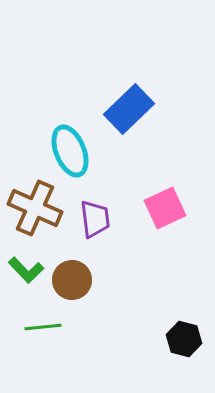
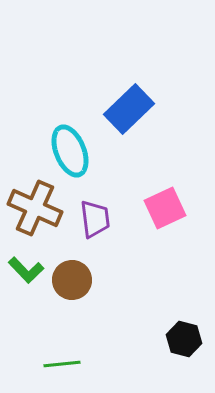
green line: moved 19 px right, 37 px down
